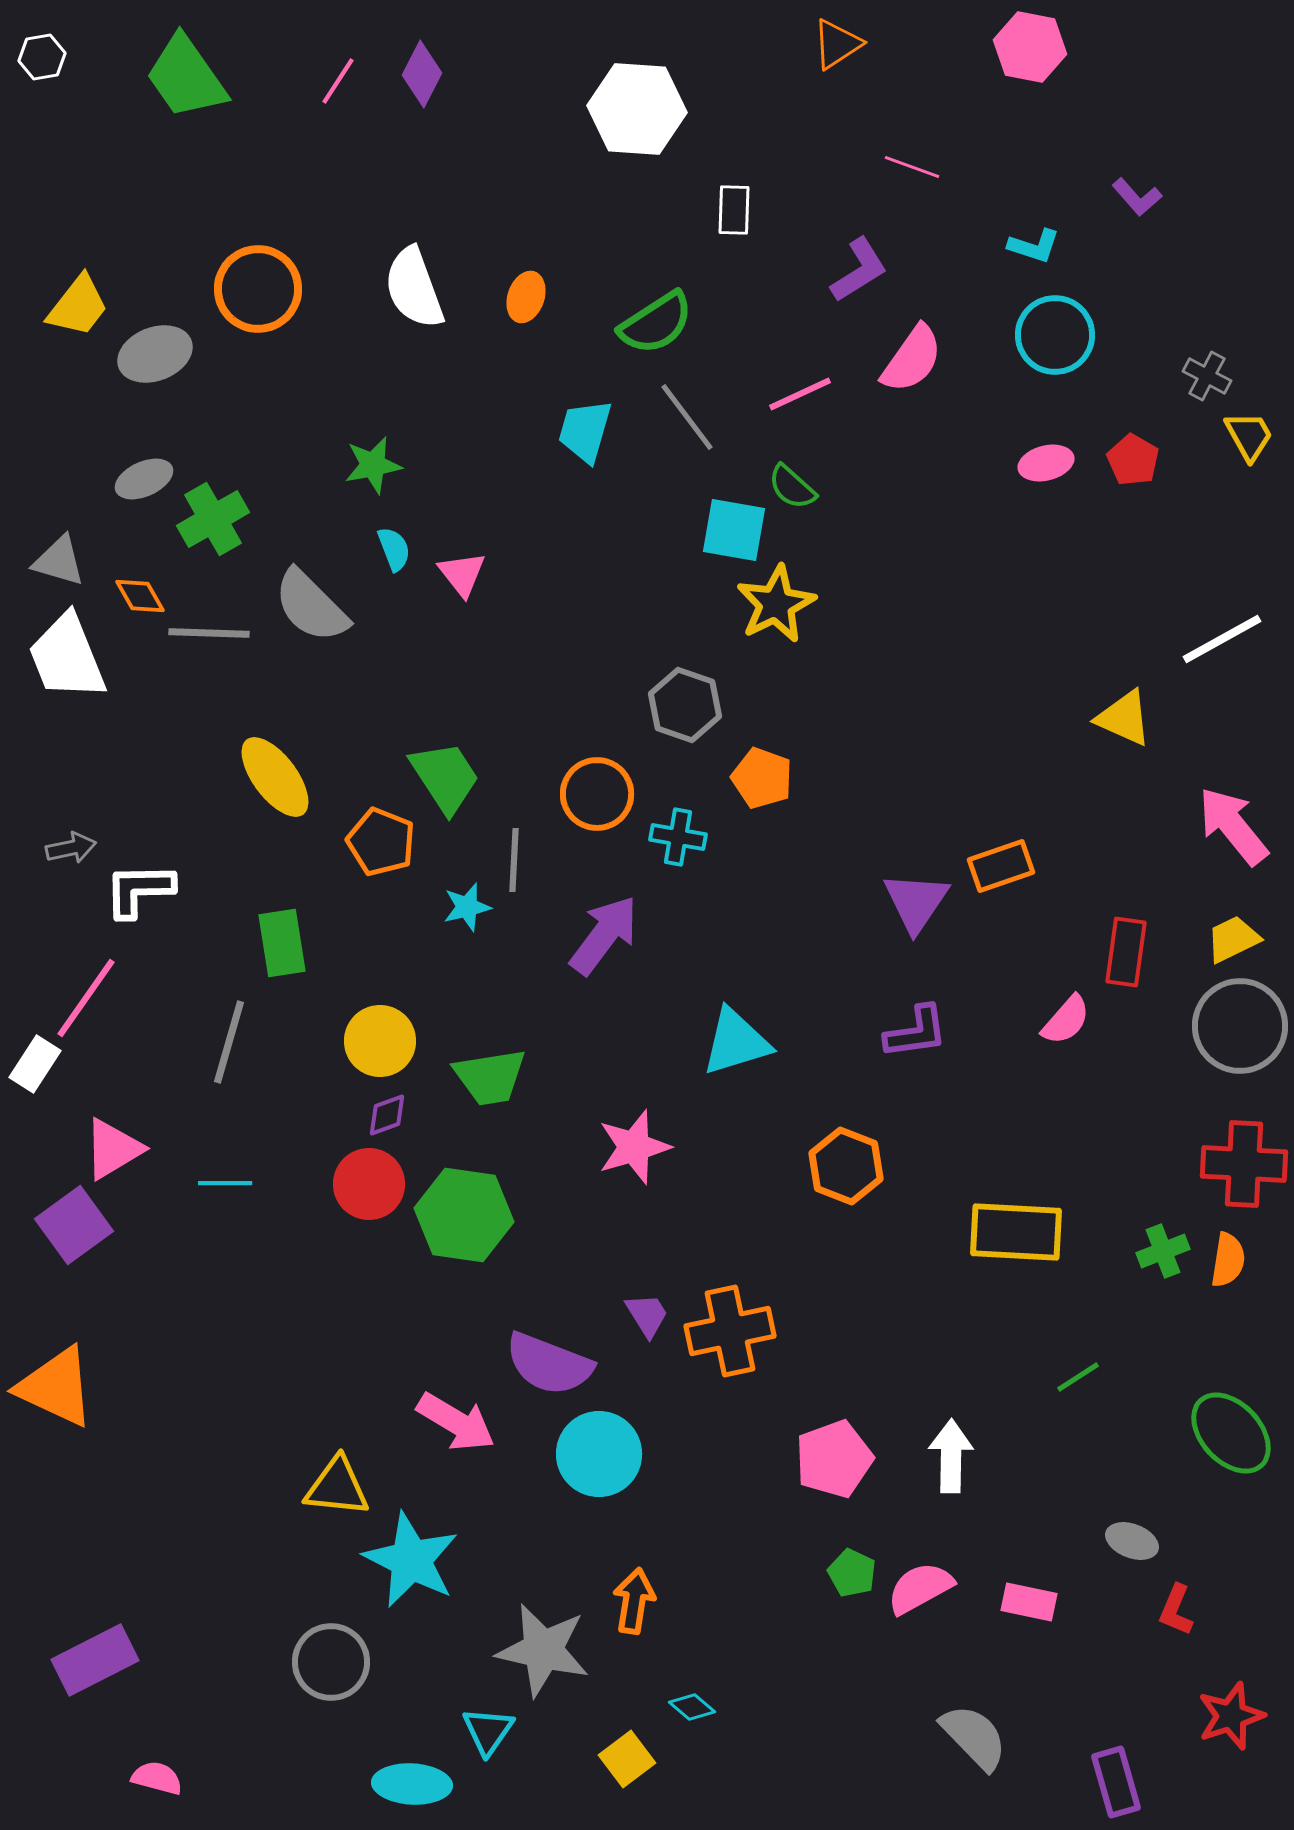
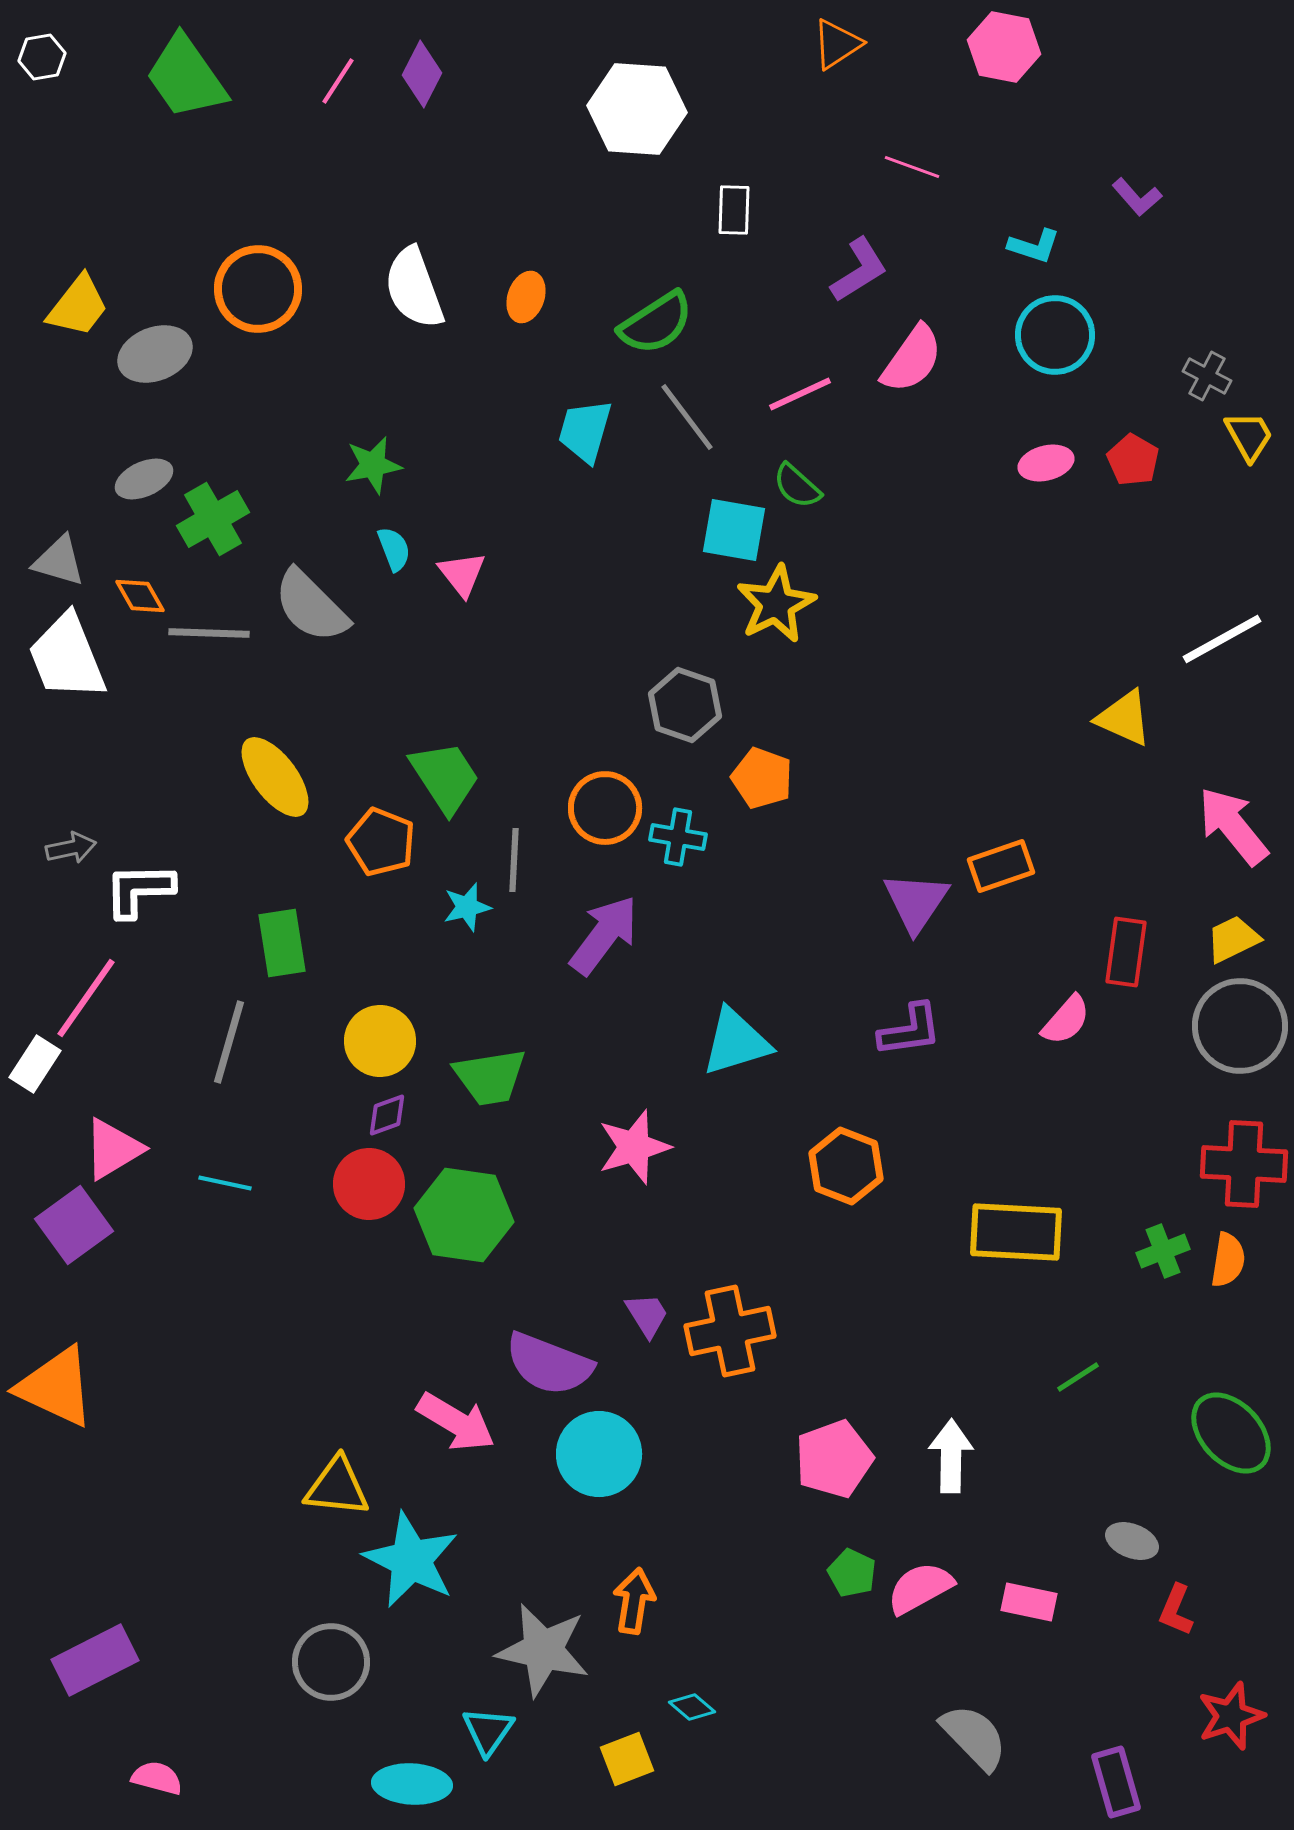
pink hexagon at (1030, 47): moved 26 px left
green semicircle at (792, 487): moved 5 px right, 1 px up
orange circle at (597, 794): moved 8 px right, 14 px down
purple L-shape at (916, 1032): moved 6 px left, 2 px up
cyan line at (225, 1183): rotated 12 degrees clockwise
yellow square at (627, 1759): rotated 16 degrees clockwise
